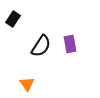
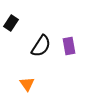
black rectangle: moved 2 px left, 4 px down
purple rectangle: moved 1 px left, 2 px down
